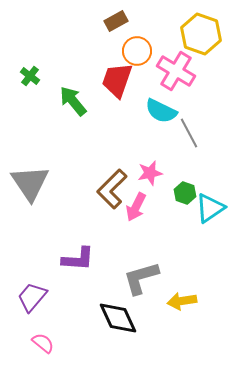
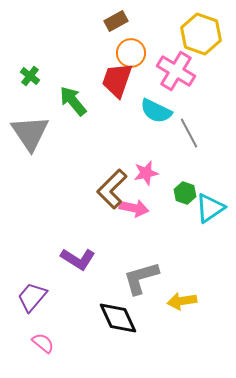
orange circle: moved 6 px left, 2 px down
cyan semicircle: moved 5 px left
pink star: moved 4 px left
gray triangle: moved 50 px up
pink arrow: moved 2 px left, 1 px down; rotated 104 degrees counterclockwise
purple L-shape: rotated 28 degrees clockwise
